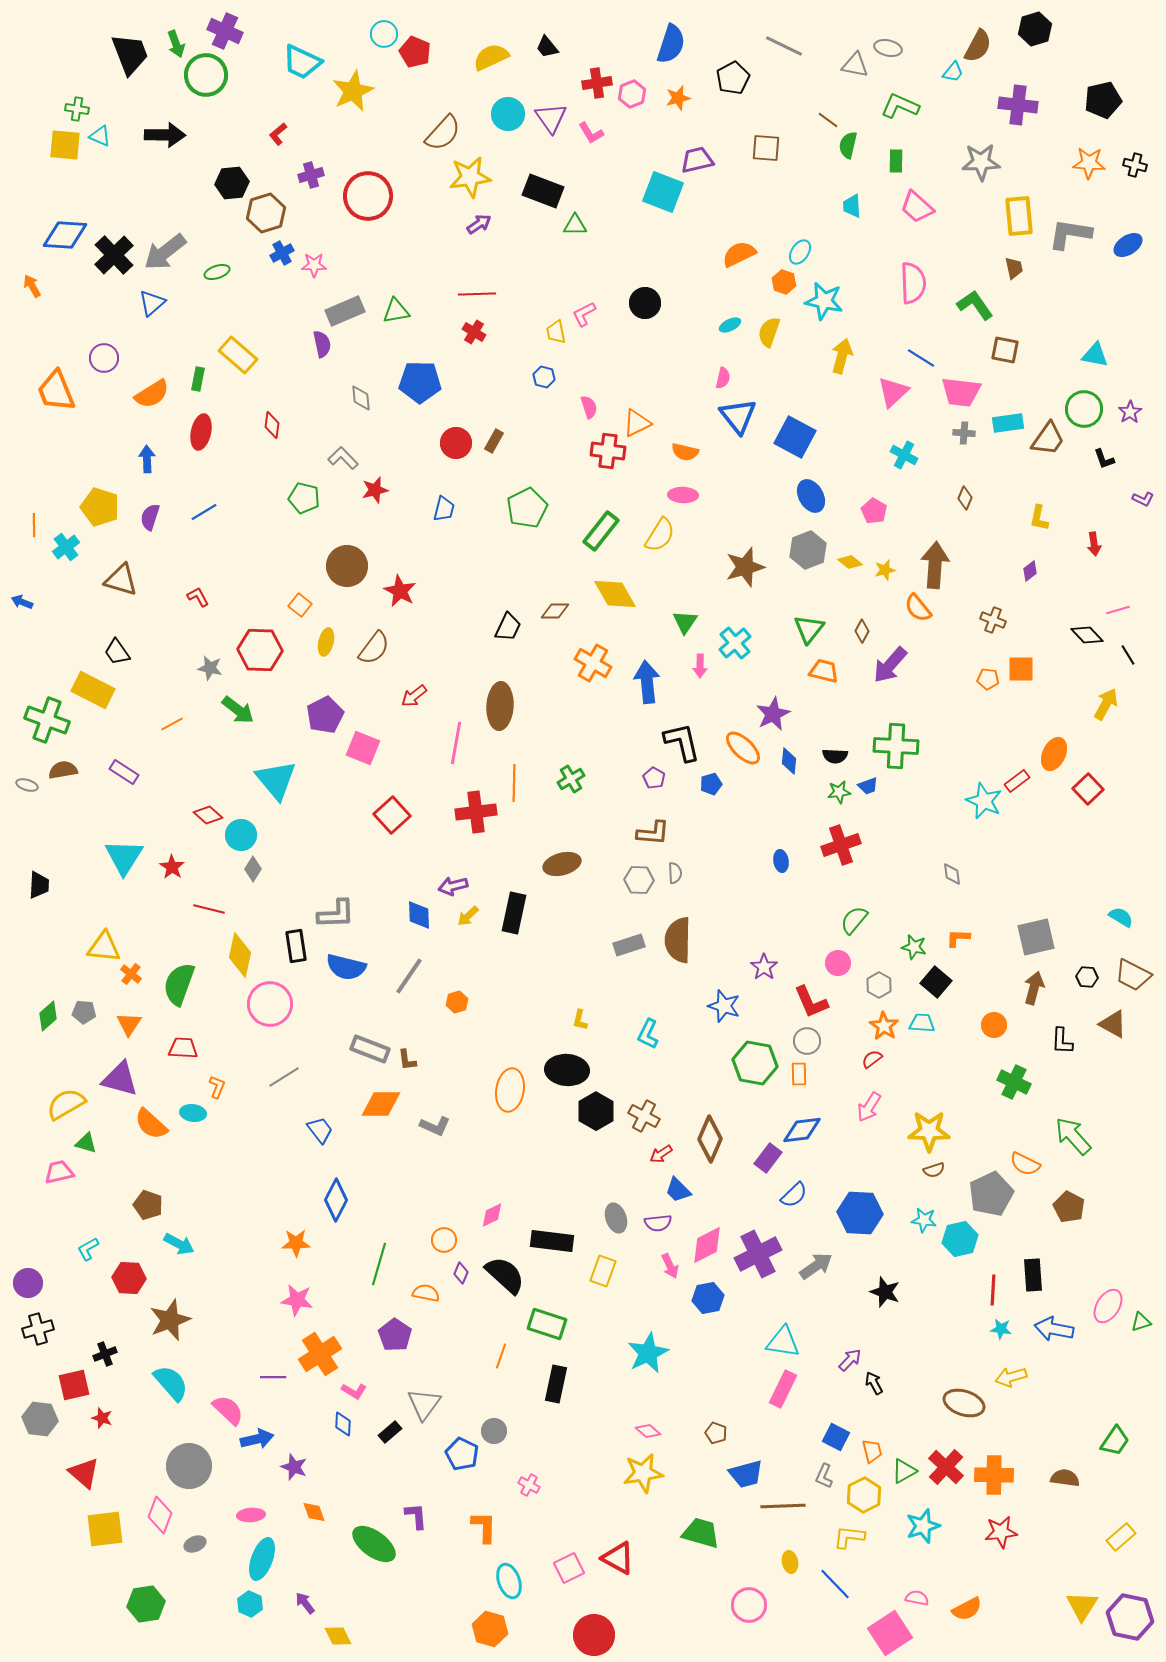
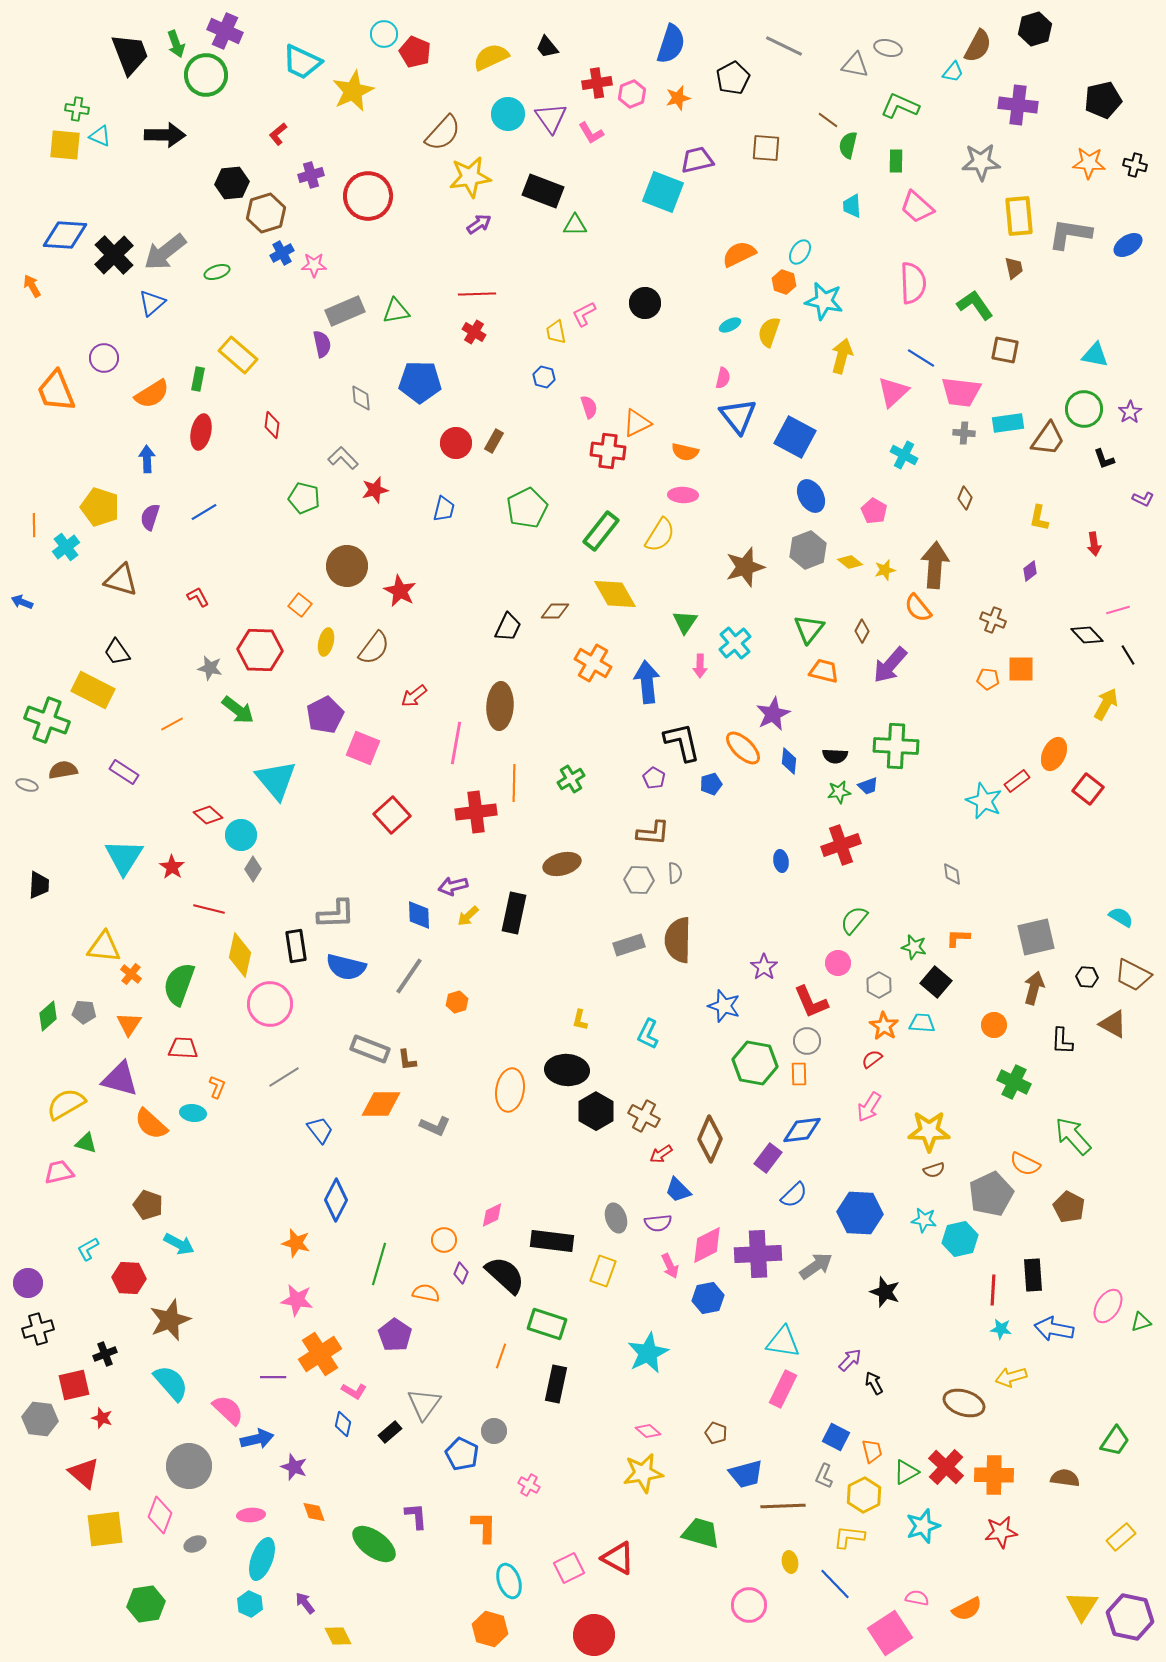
red square at (1088, 789): rotated 8 degrees counterclockwise
orange star at (296, 1243): rotated 16 degrees clockwise
purple cross at (758, 1254): rotated 24 degrees clockwise
blue diamond at (343, 1424): rotated 10 degrees clockwise
green triangle at (904, 1471): moved 2 px right, 1 px down
